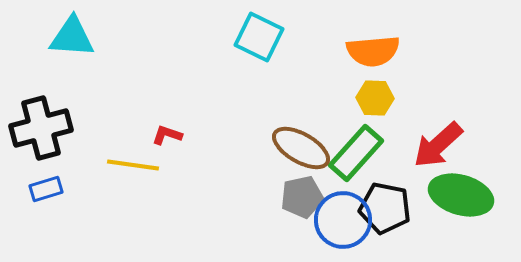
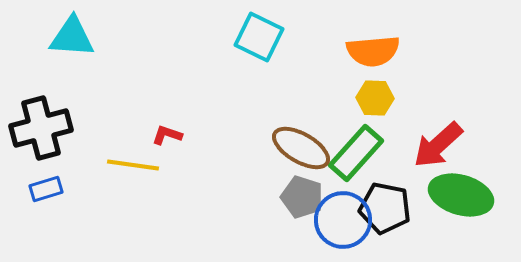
gray pentagon: rotated 30 degrees clockwise
